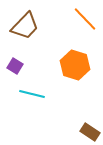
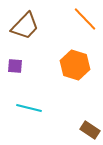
purple square: rotated 28 degrees counterclockwise
cyan line: moved 3 px left, 14 px down
brown rectangle: moved 2 px up
